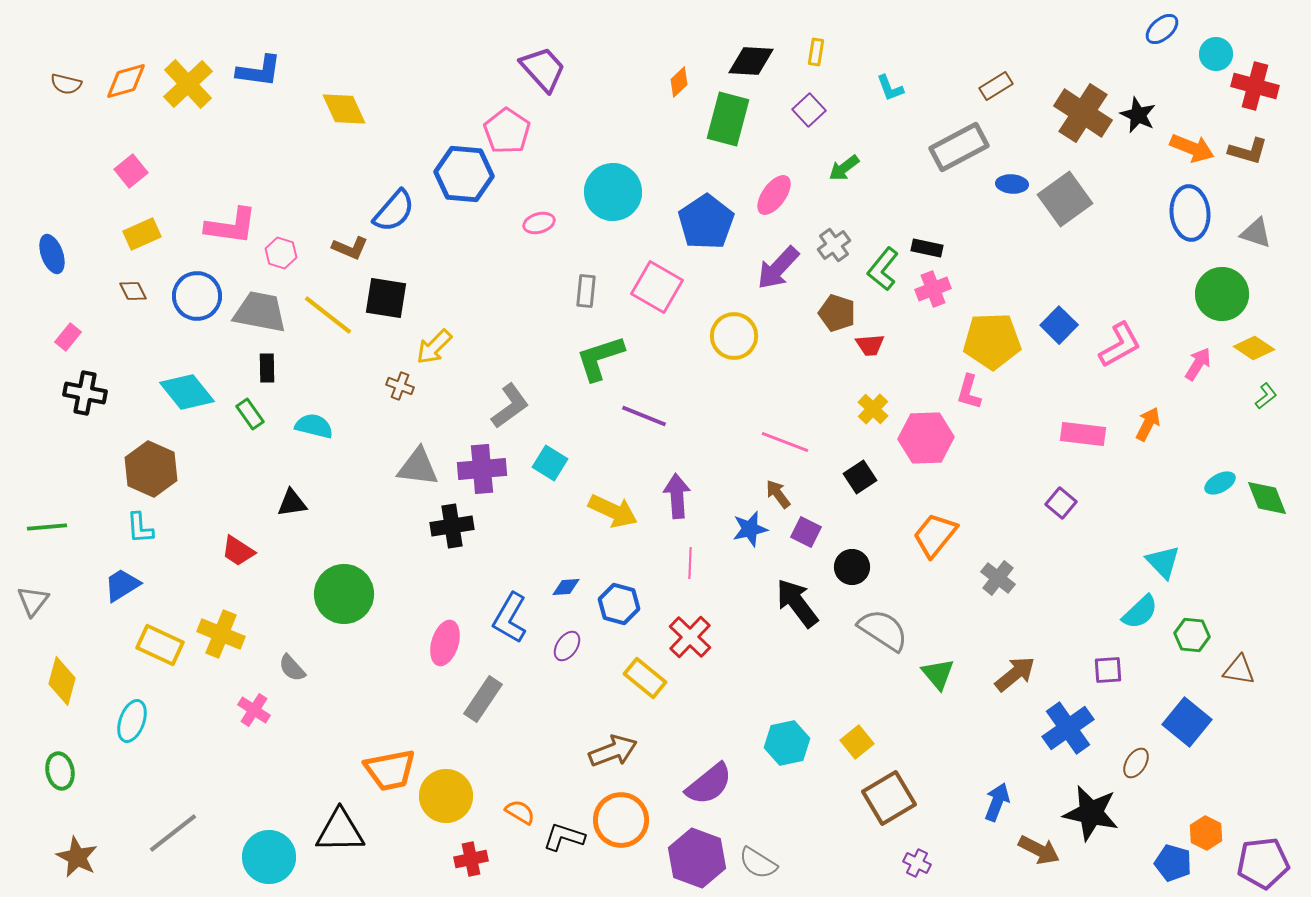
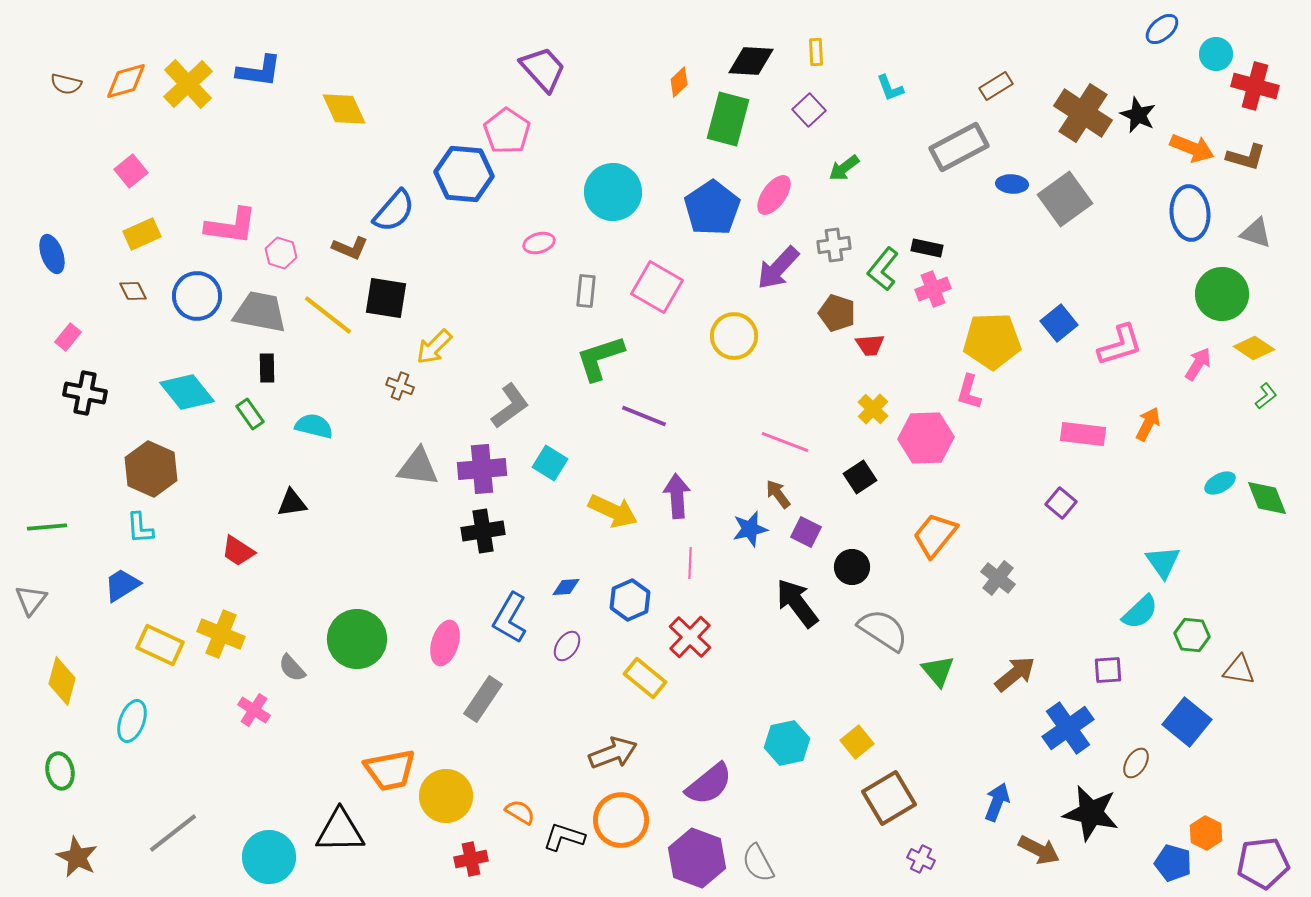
yellow rectangle at (816, 52): rotated 12 degrees counterclockwise
brown L-shape at (1248, 151): moved 2 px left, 6 px down
blue pentagon at (706, 222): moved 6 px right, 14 px up
pink ellipse at (539, 223): moved 20 px down
gray cross at (834, 245): rotated 28 degrees clockwise
blue square at (1059, 325): moved 2 px up; rotated 6 degrees clockwise
pink L-shape at (1120, 345): rotated 12 degrees clockwise
black cross at (452, 526): moved 31 px right, 5 px down
cyan triangle at (1163, 562): rotated 9 degrees clockwise
green circle at (344, 594): moved 13 px right, 45 px down
gray triangle at (33, 601): moved 2 px left, 1 px up
blue hexagon at (619, 604): moved 11 px right, 4 px up; rotated 21 degrees clockwise
green triangle at (938, 674): moved 3 px up
brown arrow at (613, 751): moved 2 px down
gray semicircle at (758, 863): rotated 30 degrees clockwise
purple cross at (917, 863): moved 4 px right, 4 px up
